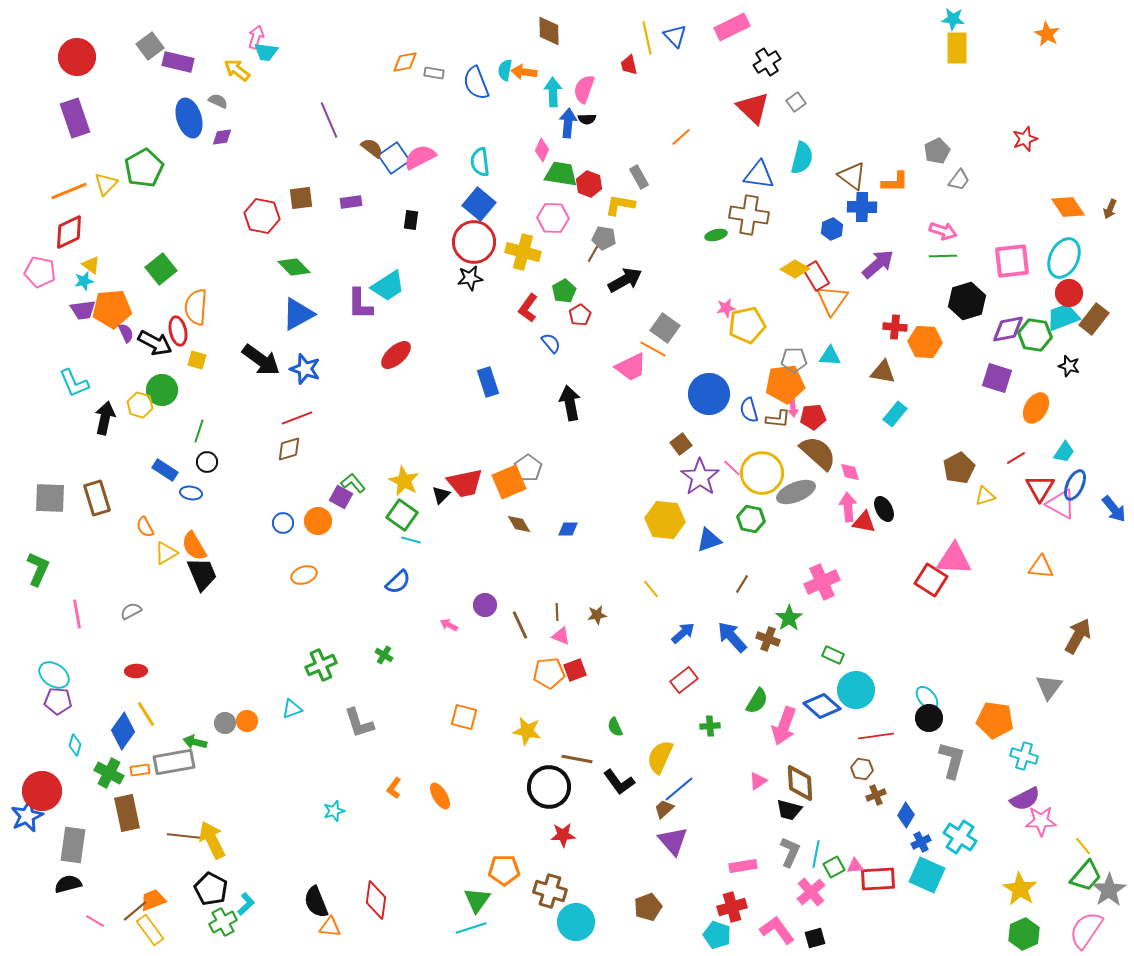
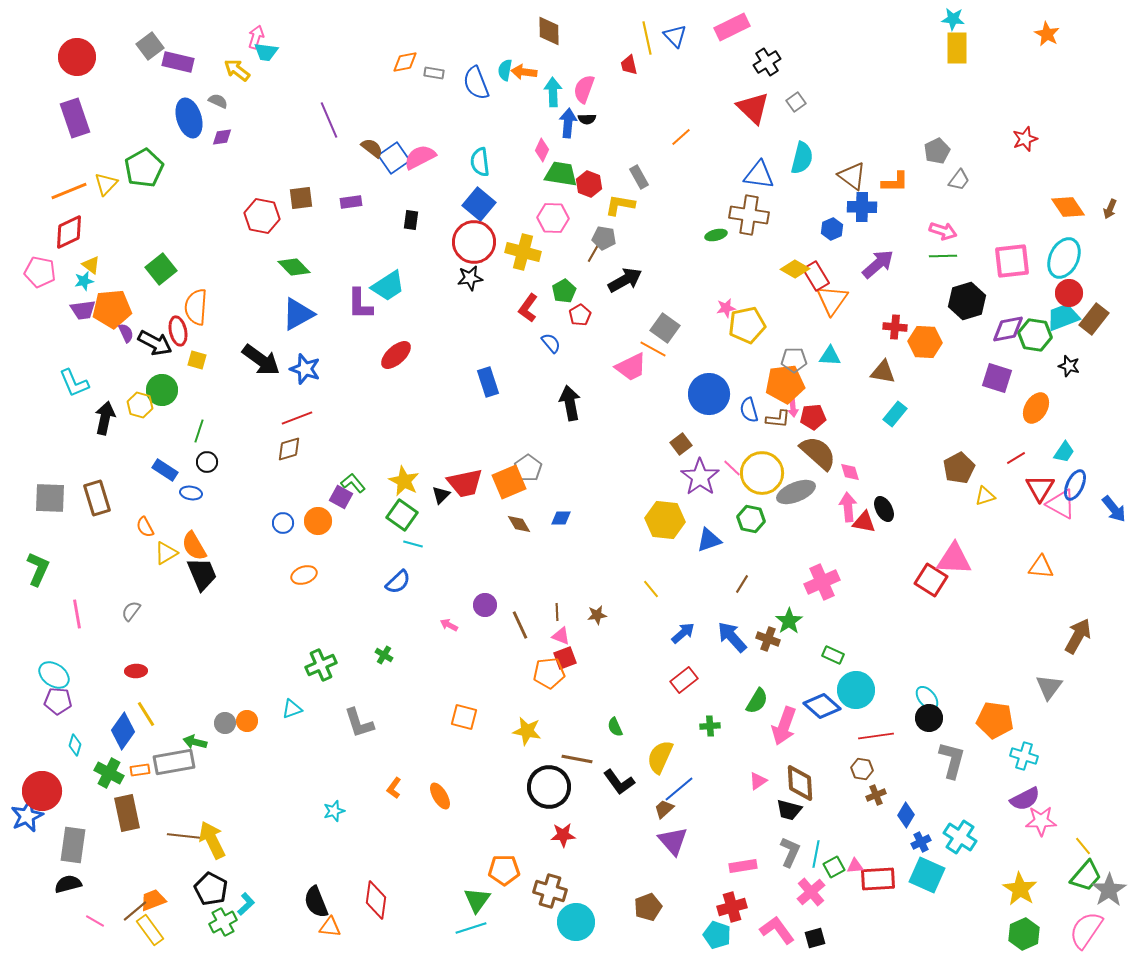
blue diamond at (568, 529): moved 7 px left, 11 px up
cyan line at (411, 540): moved 2 px right, 4 px down
gray semicircle at (131, 611): rotated 25 degrees counterclockwise
green star at (789, 618): moved 3 px down
red square at (575, 670): moved 10 px left, 12 px up
